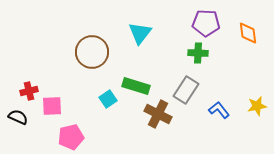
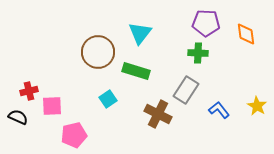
orange diamond: moved 2 px left, 1 px down
brown circle: moved 6 px right
green rectangle: moved 15 px up
yellow star: rotated 30 degrees counterclockwise
pink pentagon: moved 3 px right, 2 px up
